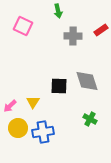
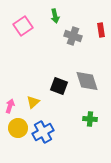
green arrow: moved 3 px left, 5 px down
pink square: rotated 30 degrees clockwise
red rectangle: rotated 64 degrees counterclockwise
gray cross: rotated 18 degrees clockwise
black square: rotated 18 degrees clockwise
yellow triangle: rotated 16 degrees clockwise
pink arrow: rotated 152 degrees clockwise
green cross: rotated 24 degrees counterclockwise
blue cross: rotated 20 degrees counterclockwise
